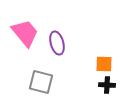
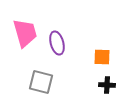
pink trapezoid: rotated 24 degrees clockwise
orange square: moved 2 px left, 7 px up
